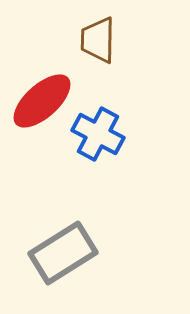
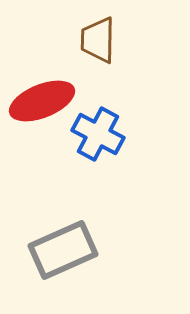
red ellipse: rotated 20 degrees clockwise
gray rectangle: moved 3 px up; rotated 8 degrees clockwise
